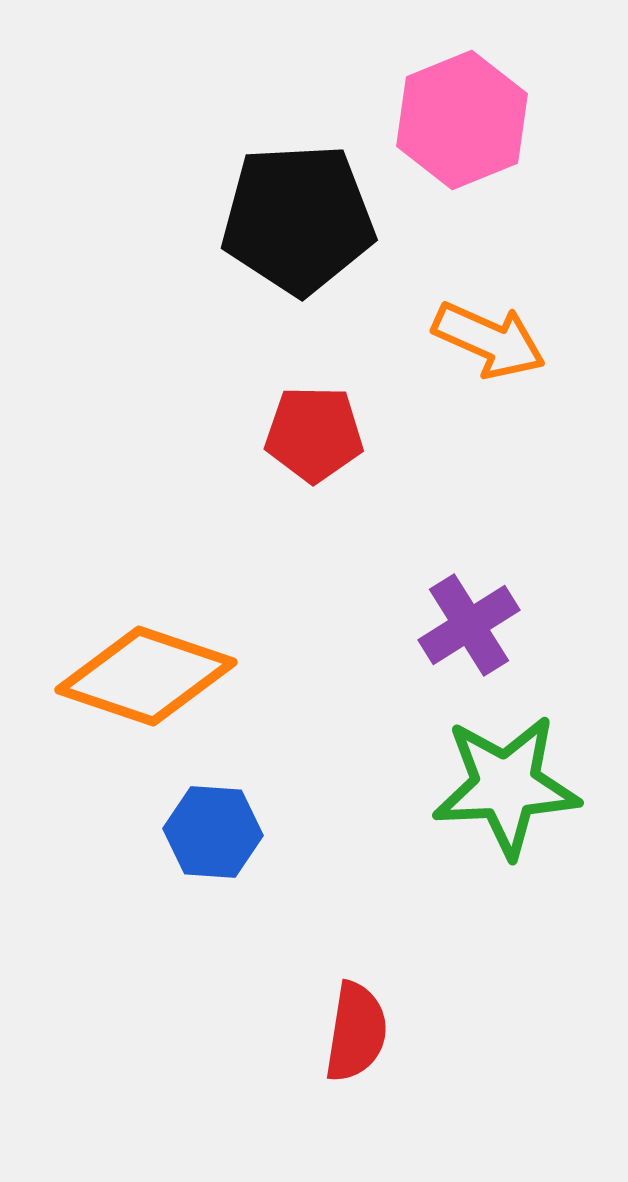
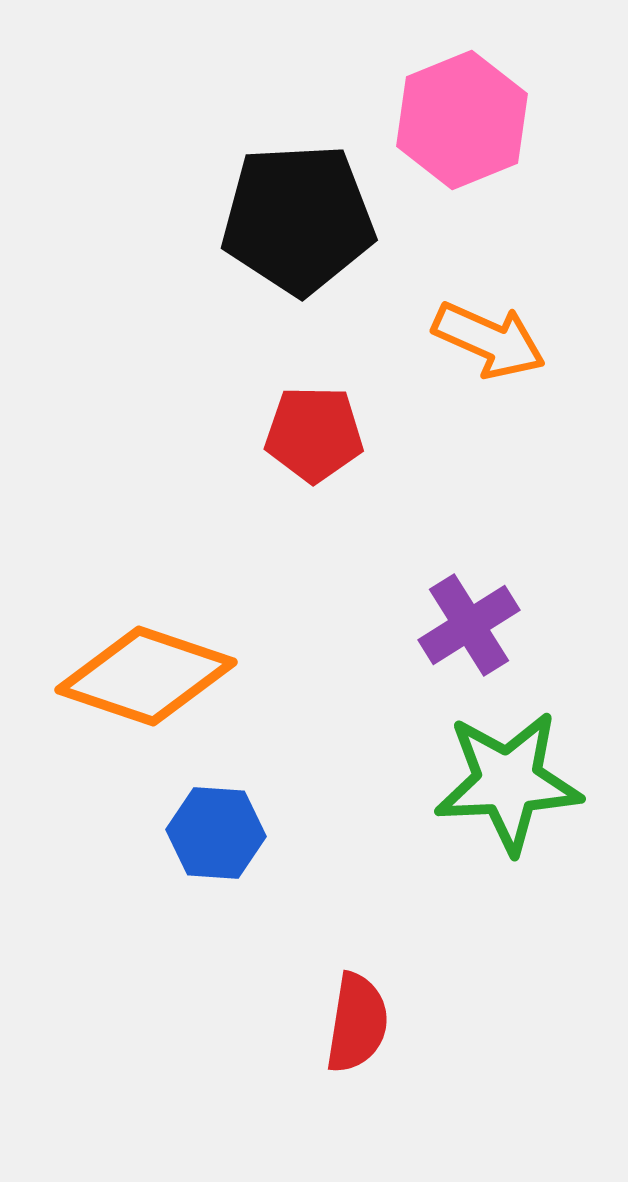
green star: moved 2 px right, 4 px up
blue hexagon: moved 3 px right, 1 px down
red semicircle: moved 1 px right, 9 px up
